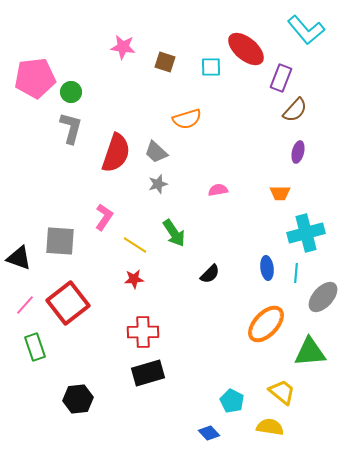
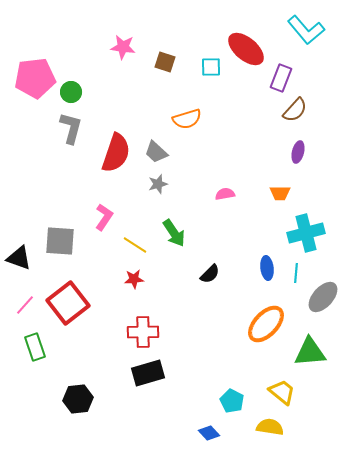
pink semicircle: moved 7 px right, 4 px down
